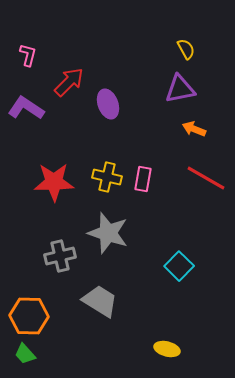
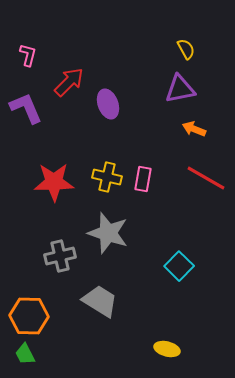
purple L-shape: rotated 33 degrees clockwise
green trapezoid: rotated 15 degrees clockwise
